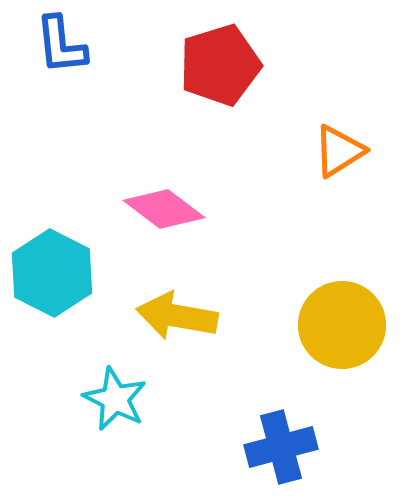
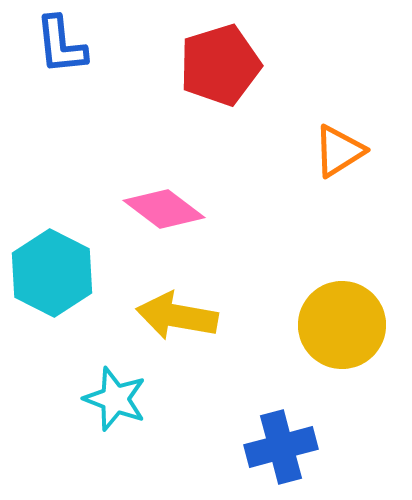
cyan star: rotated 6 degrees counterclockwise
